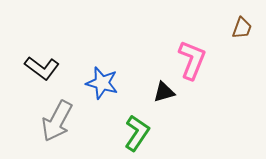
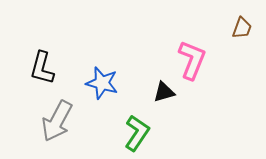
black L-shape: rotated 68 degrees clockwise
